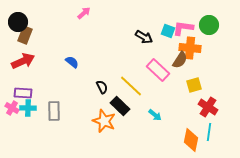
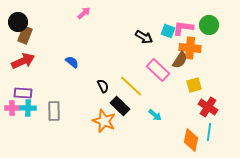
black semicircle: moved 1 px right, 1 px up
pink cross: rotated 32 degrees counterclockwise
